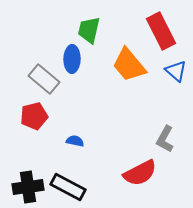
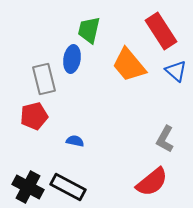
red rectangle: rotated 6 degrees counterclockwise
blue ellipse: rotated 8 degrees clockwise
gray rectangle: rotated 36 degrees clockwise
red semicircle: moved 12 px right, 9 px down; rotated 12 degrees counterclockwise
black cross: rotated 36 degrees clockwise
